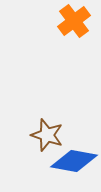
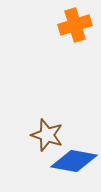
orange cross: moved 1 px right, 4 px down; rotated 20 degrees clockwise
